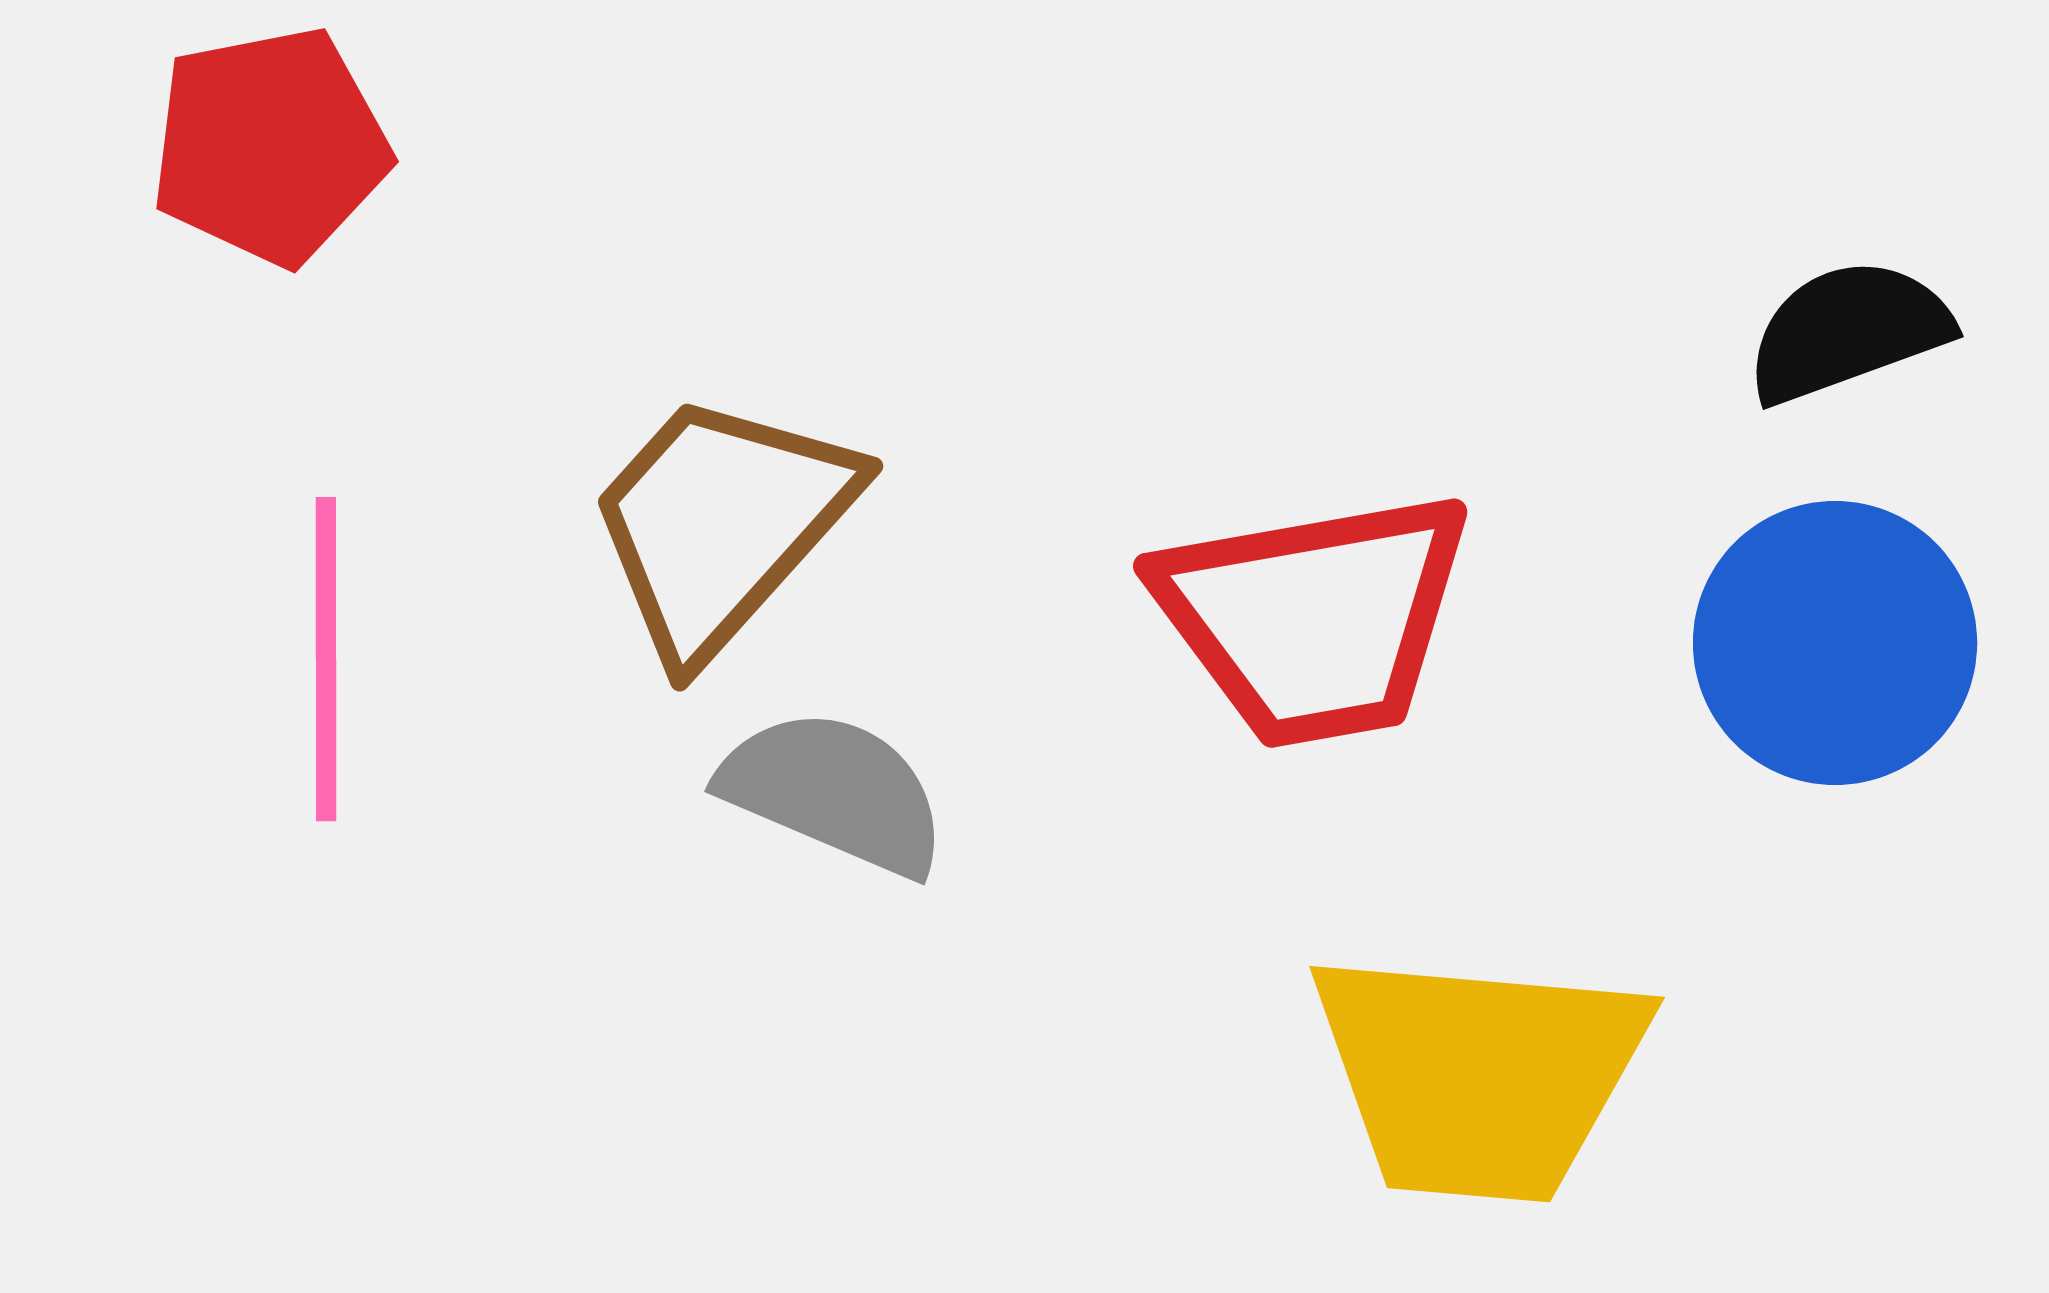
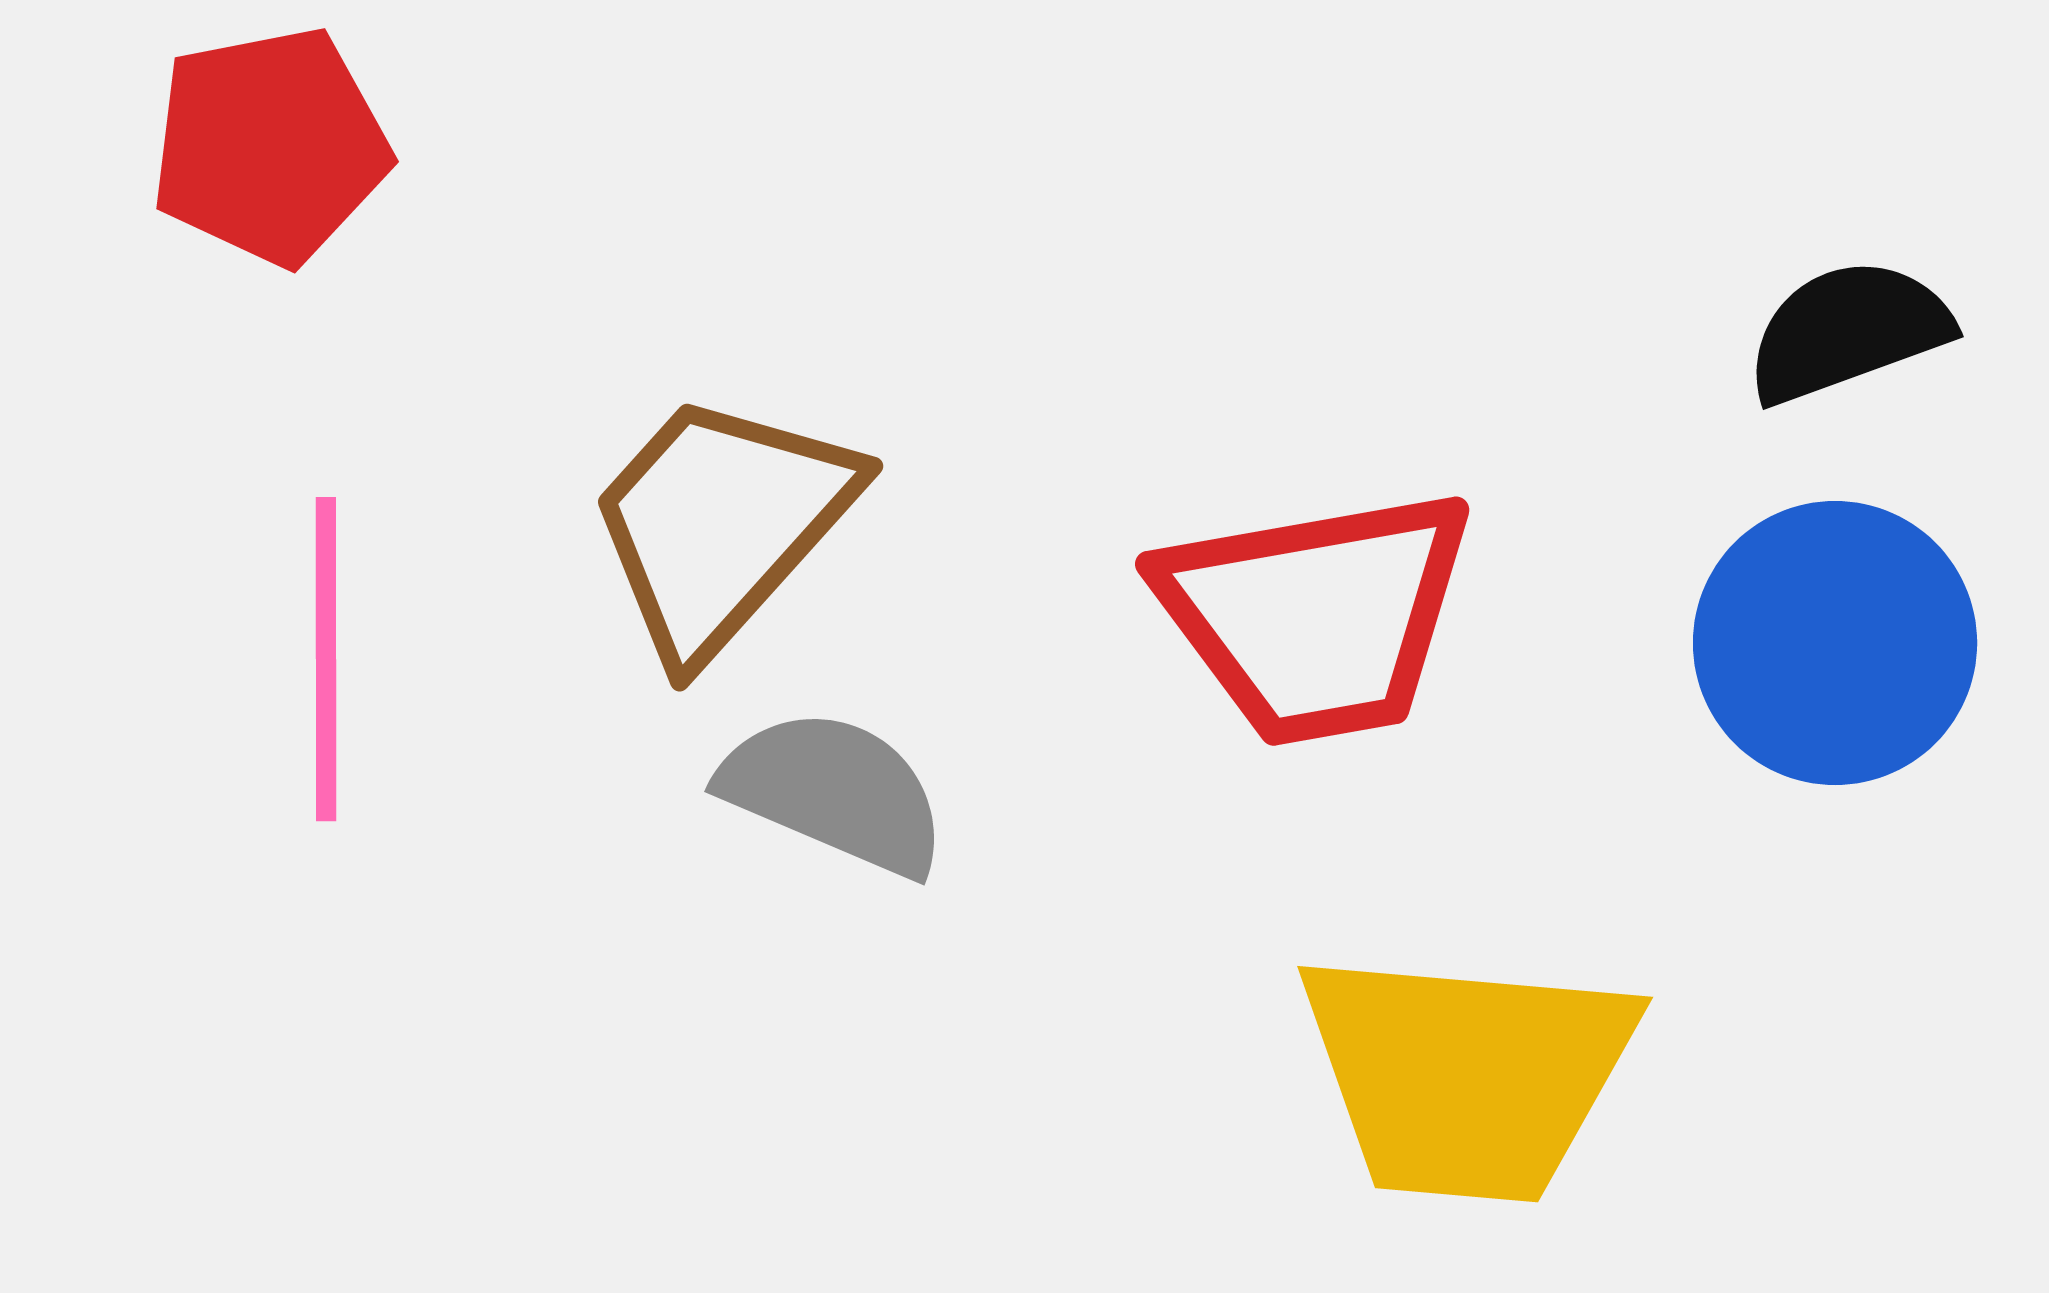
red trapezoid: moved 2 px right, 2 px up
yellow trapezoid: moved 12 px left
